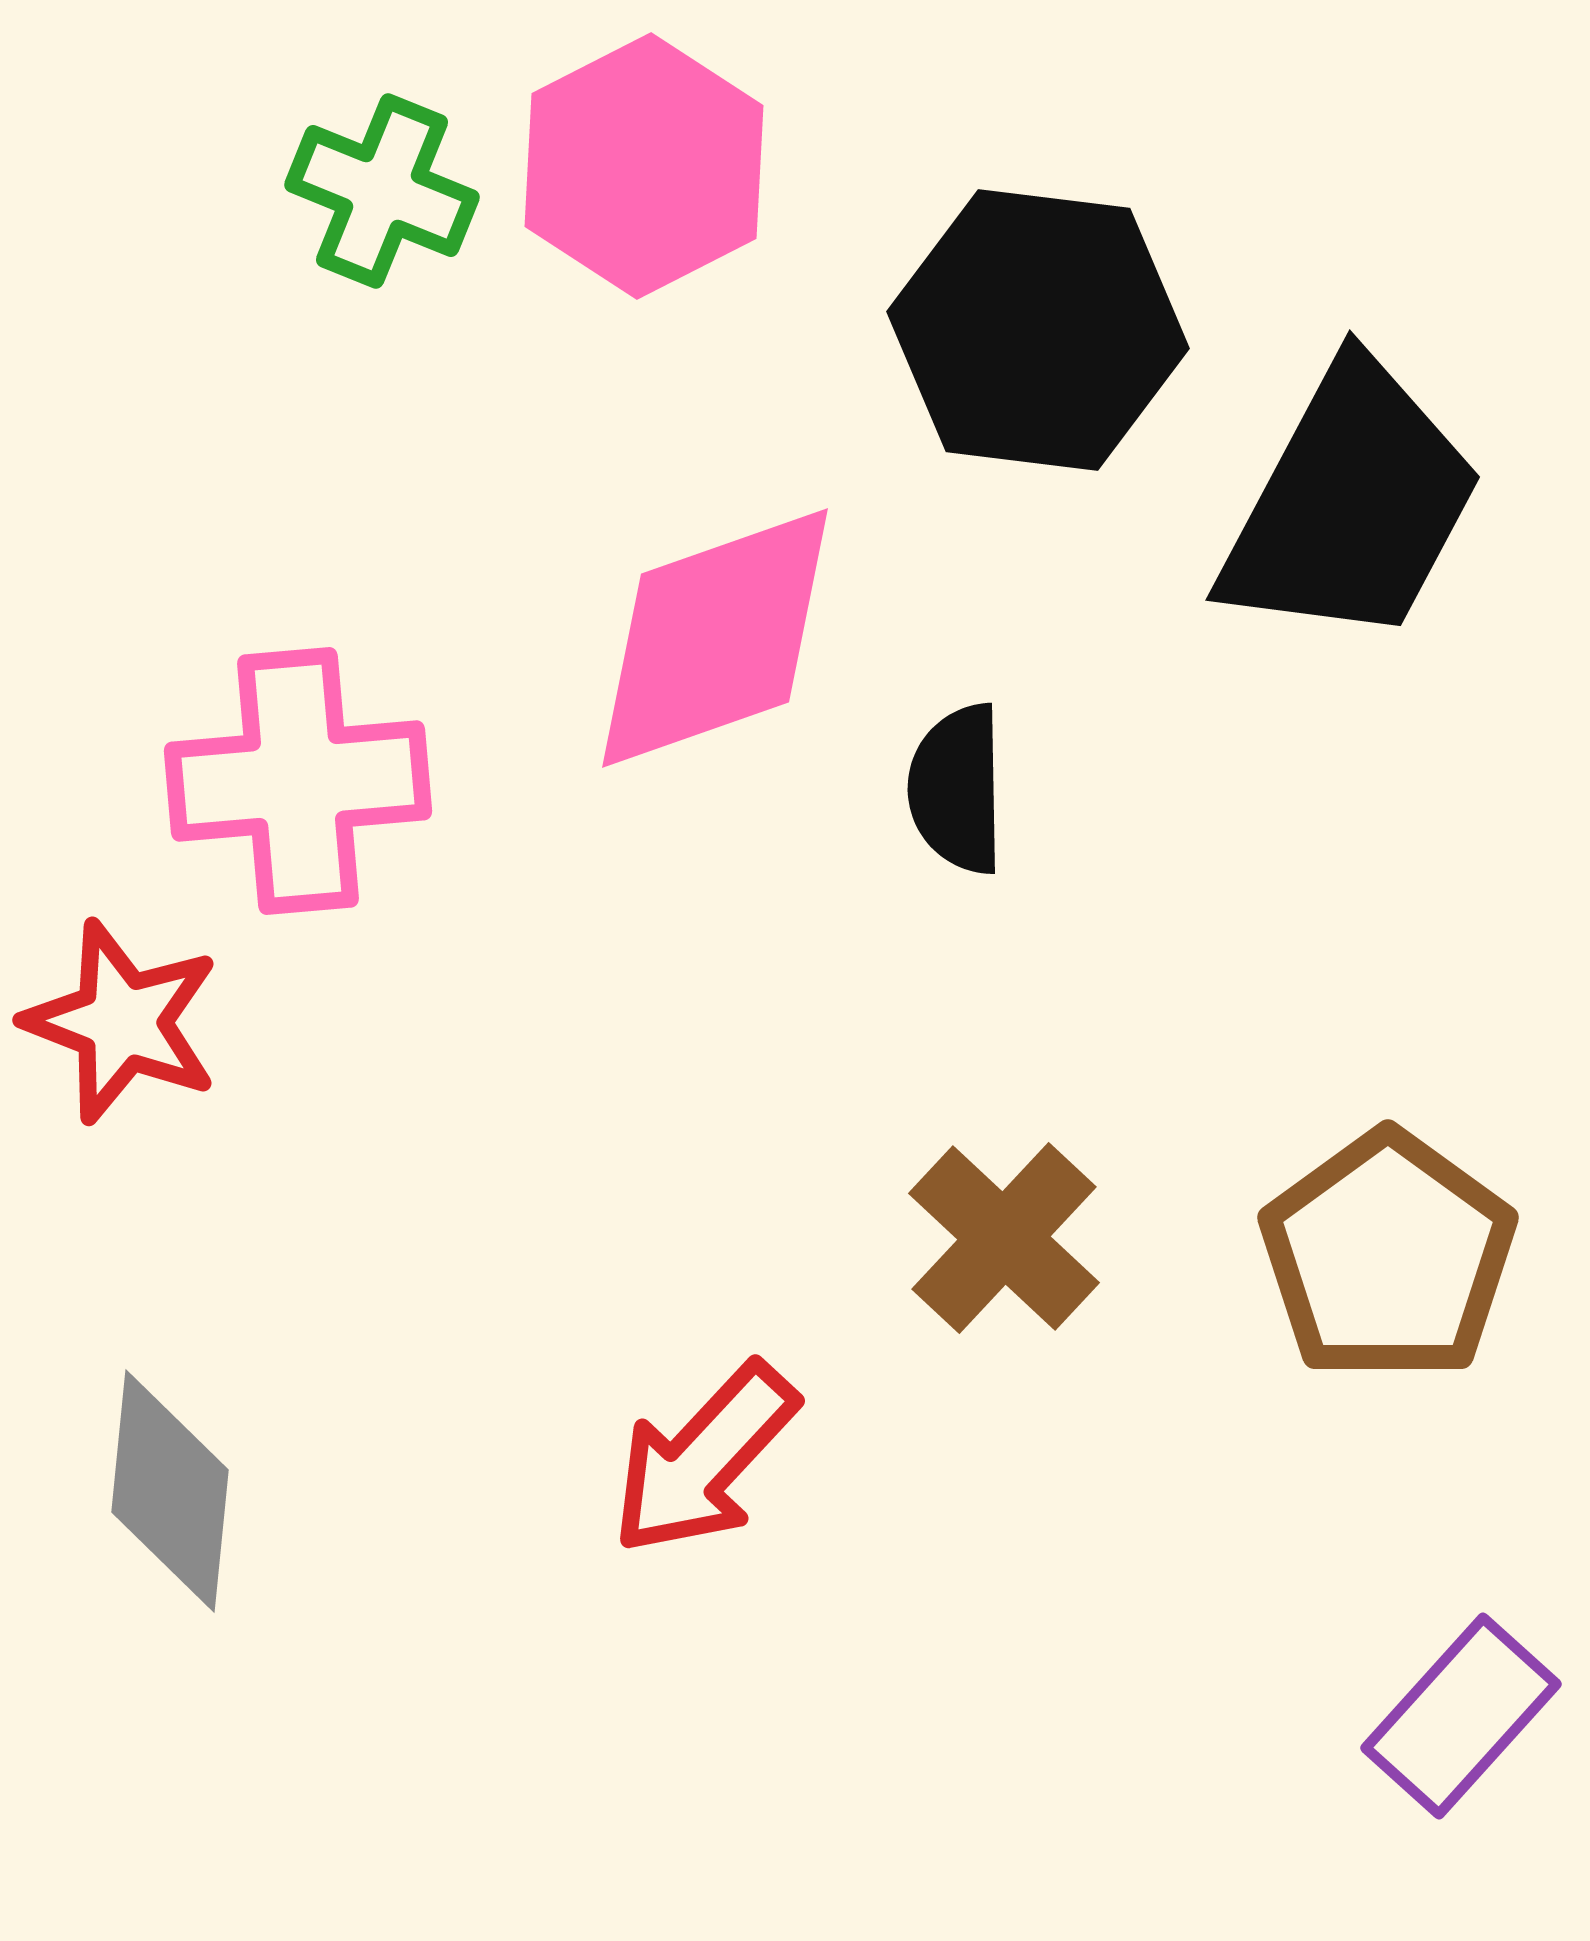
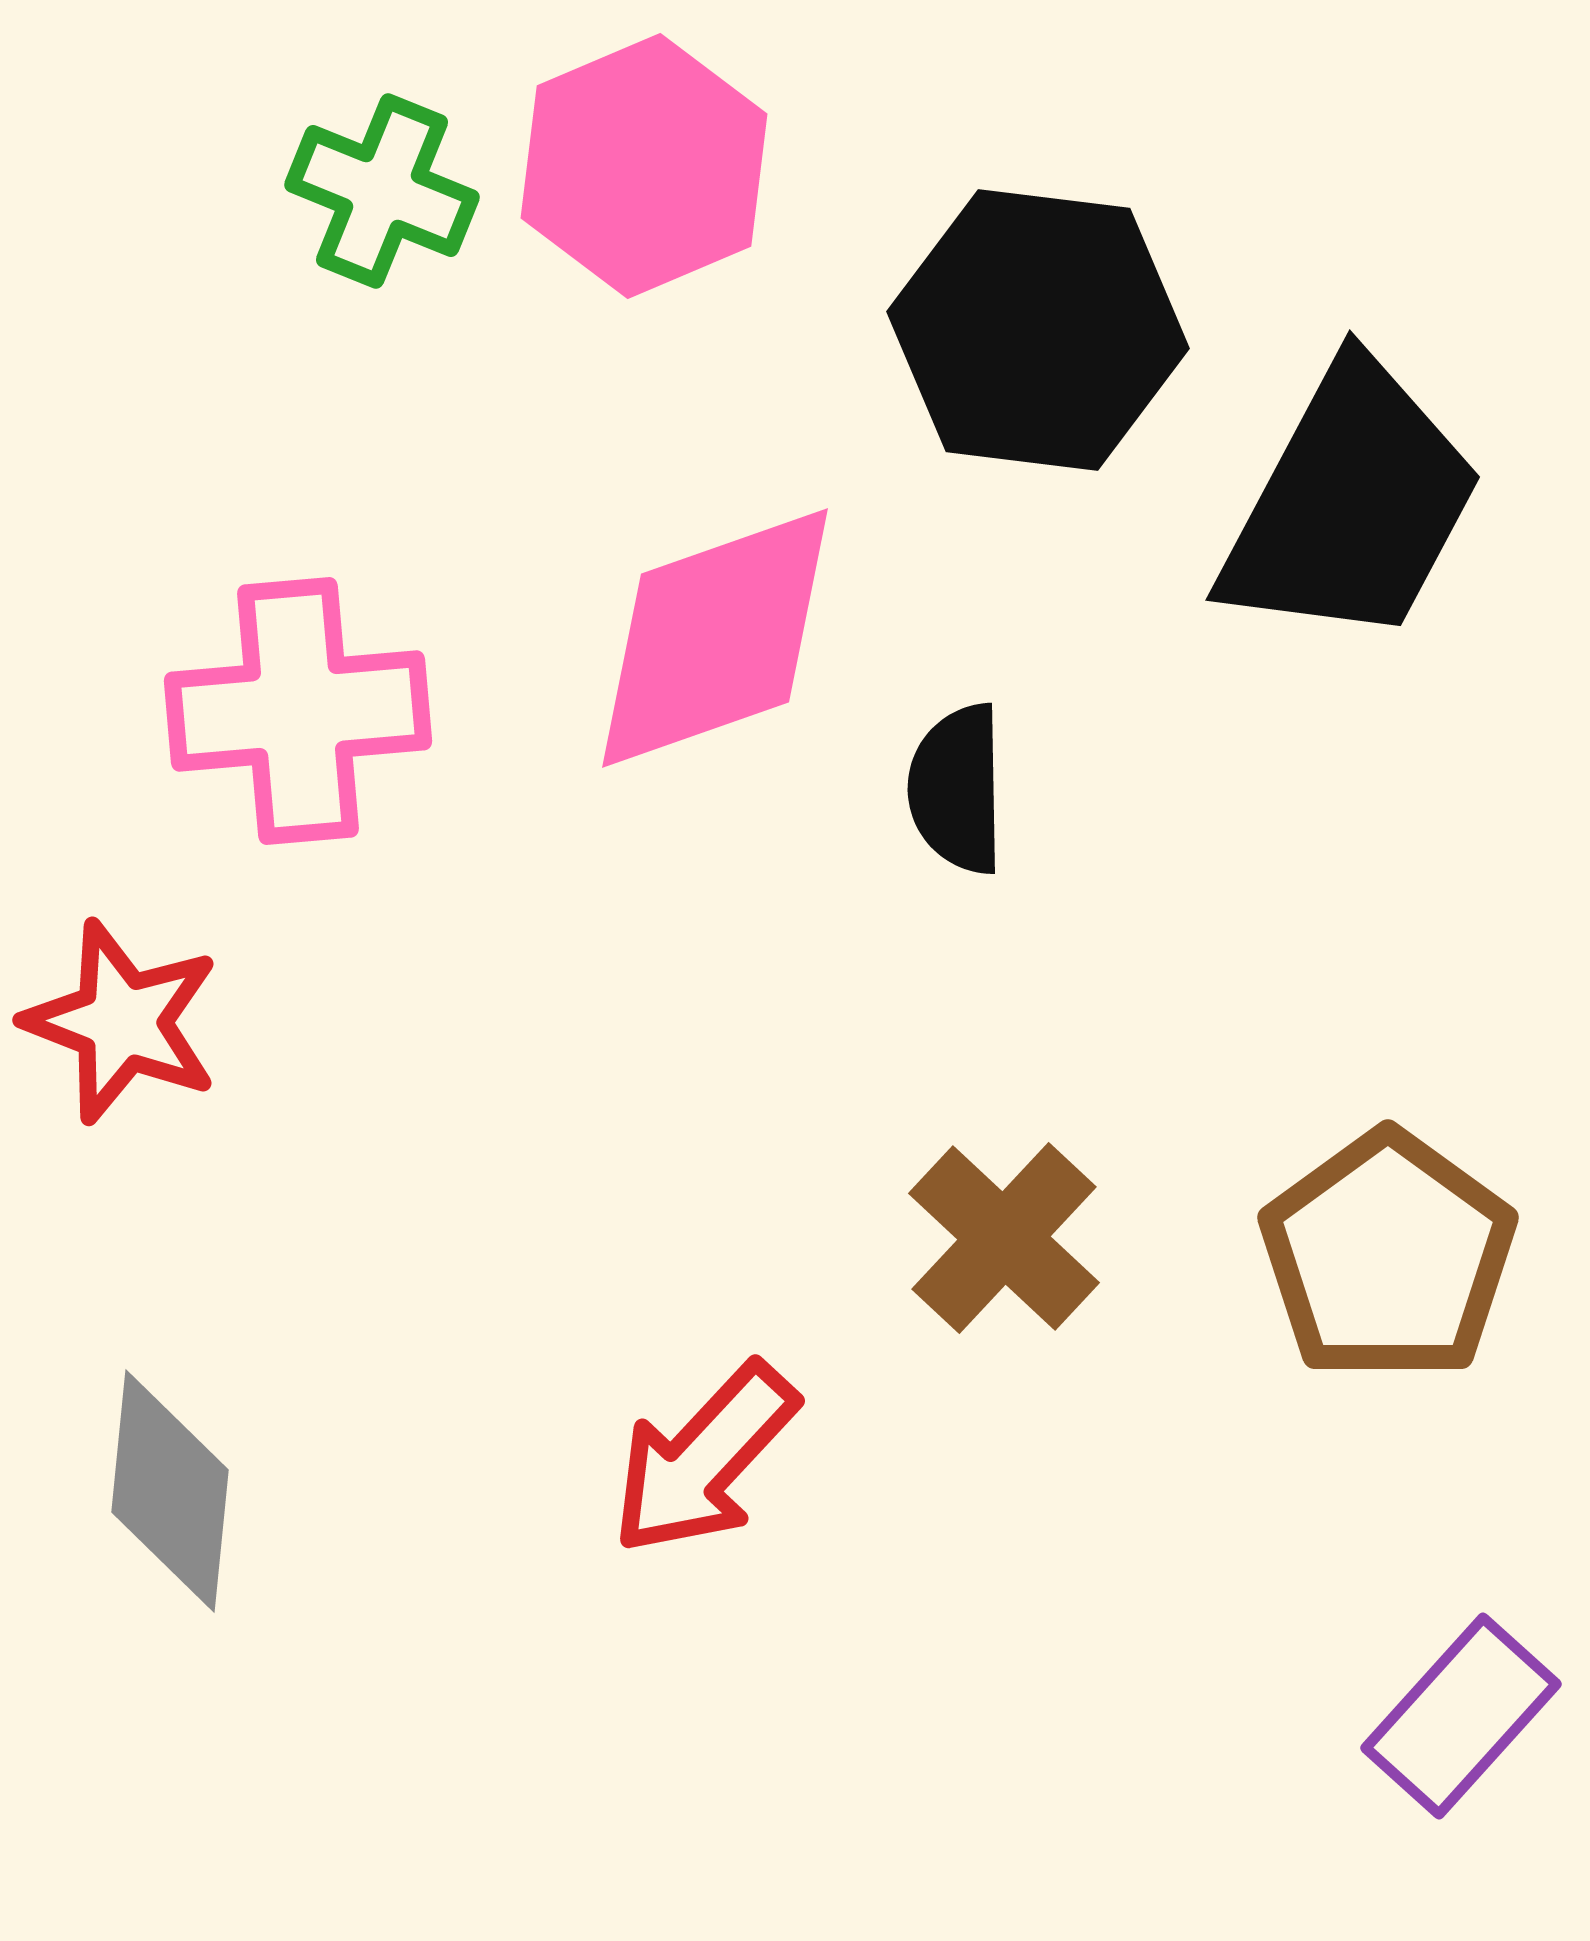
pink hexagon: rotated 4 degrees clockwise
pink cross: moved 70 px up
